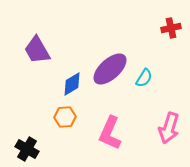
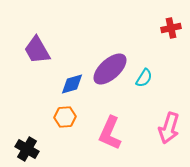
blue diamond: rotated 15 degrees clockwise
